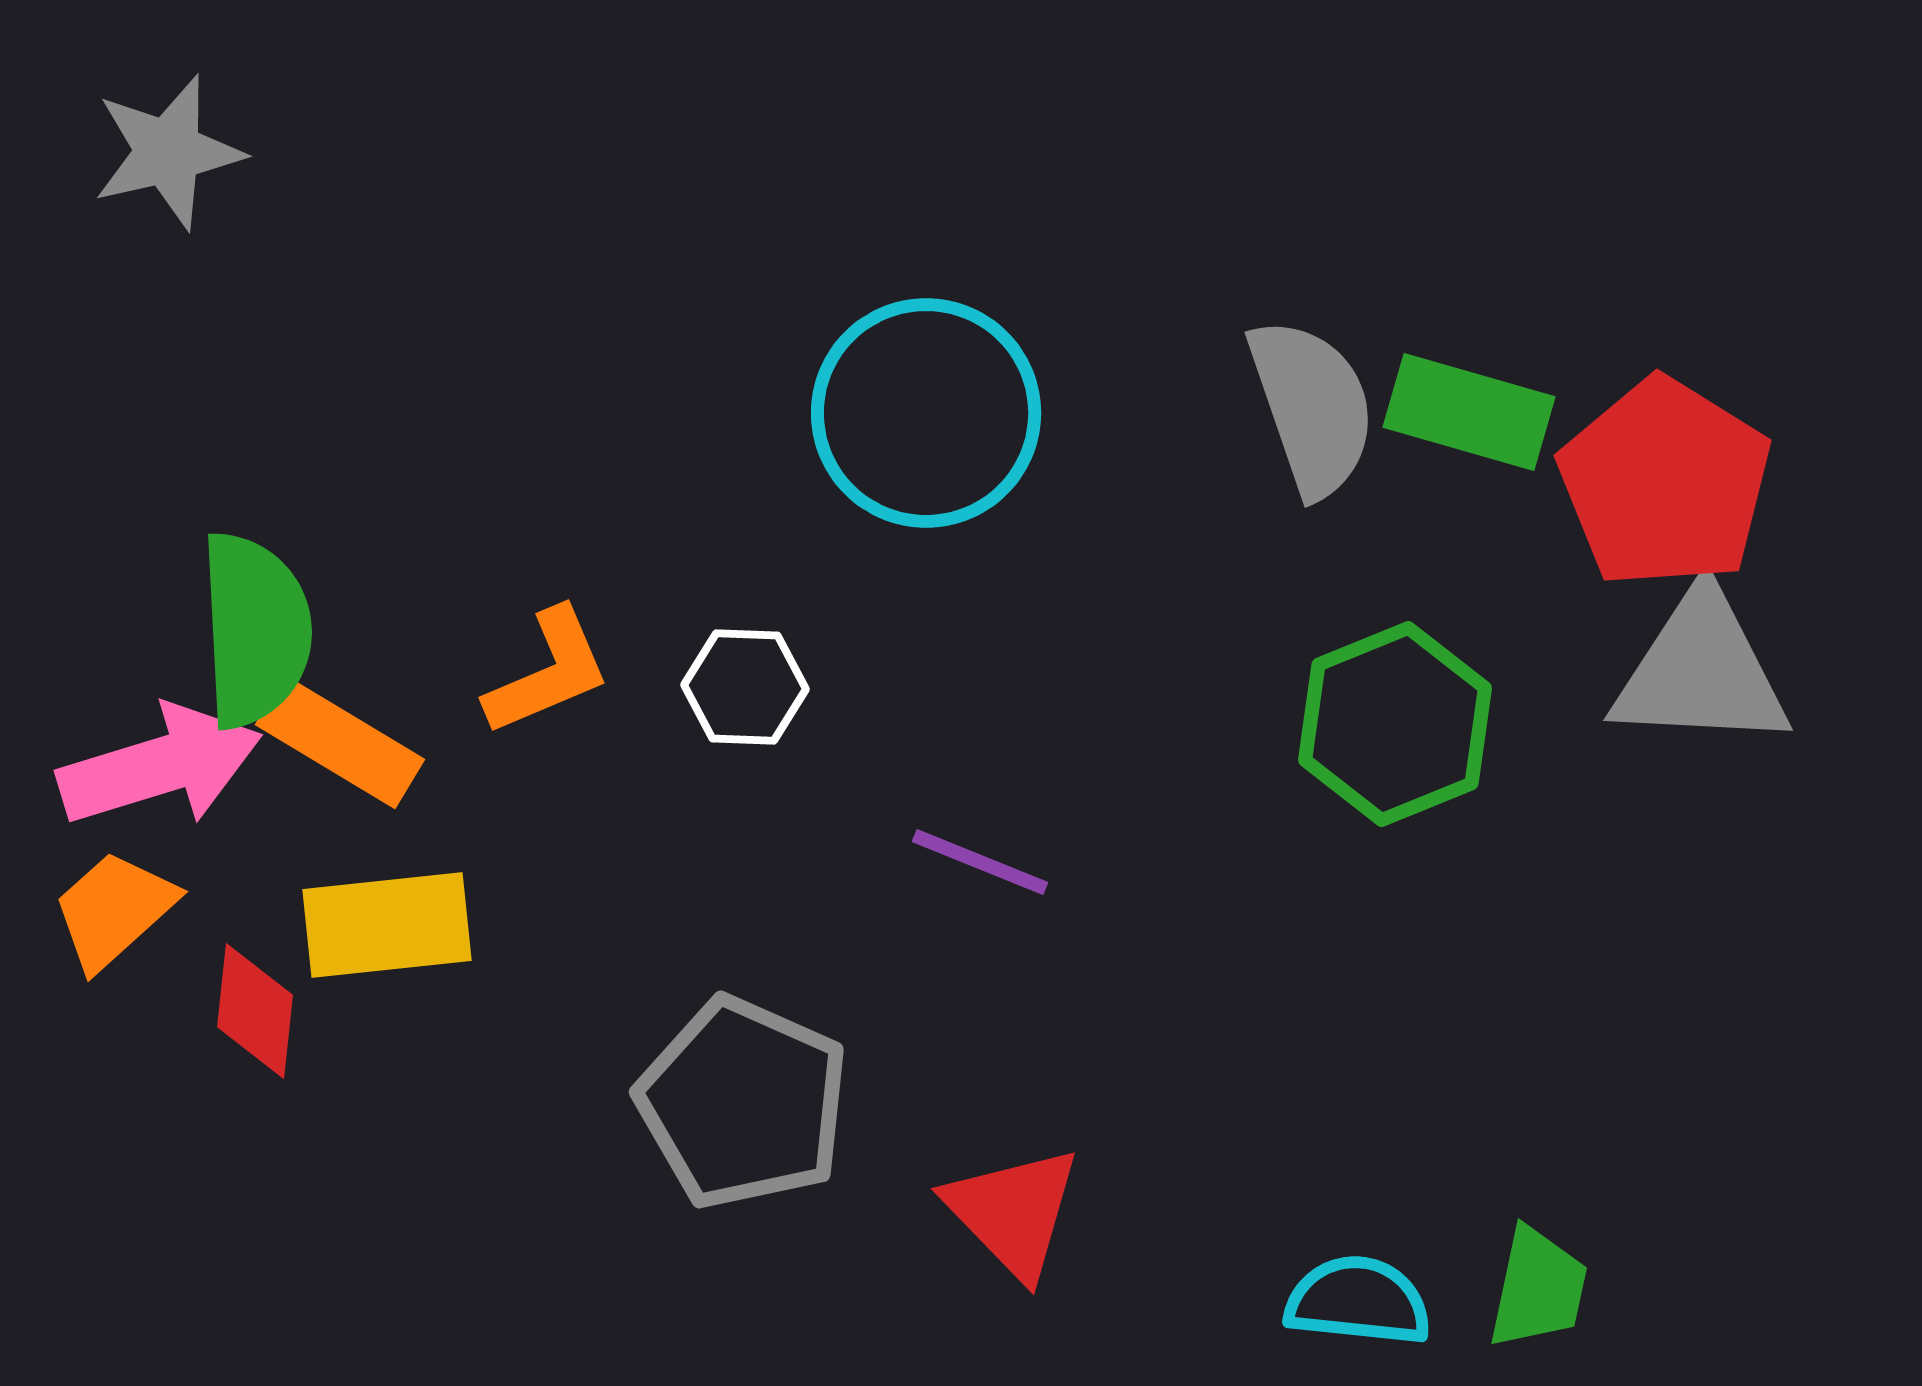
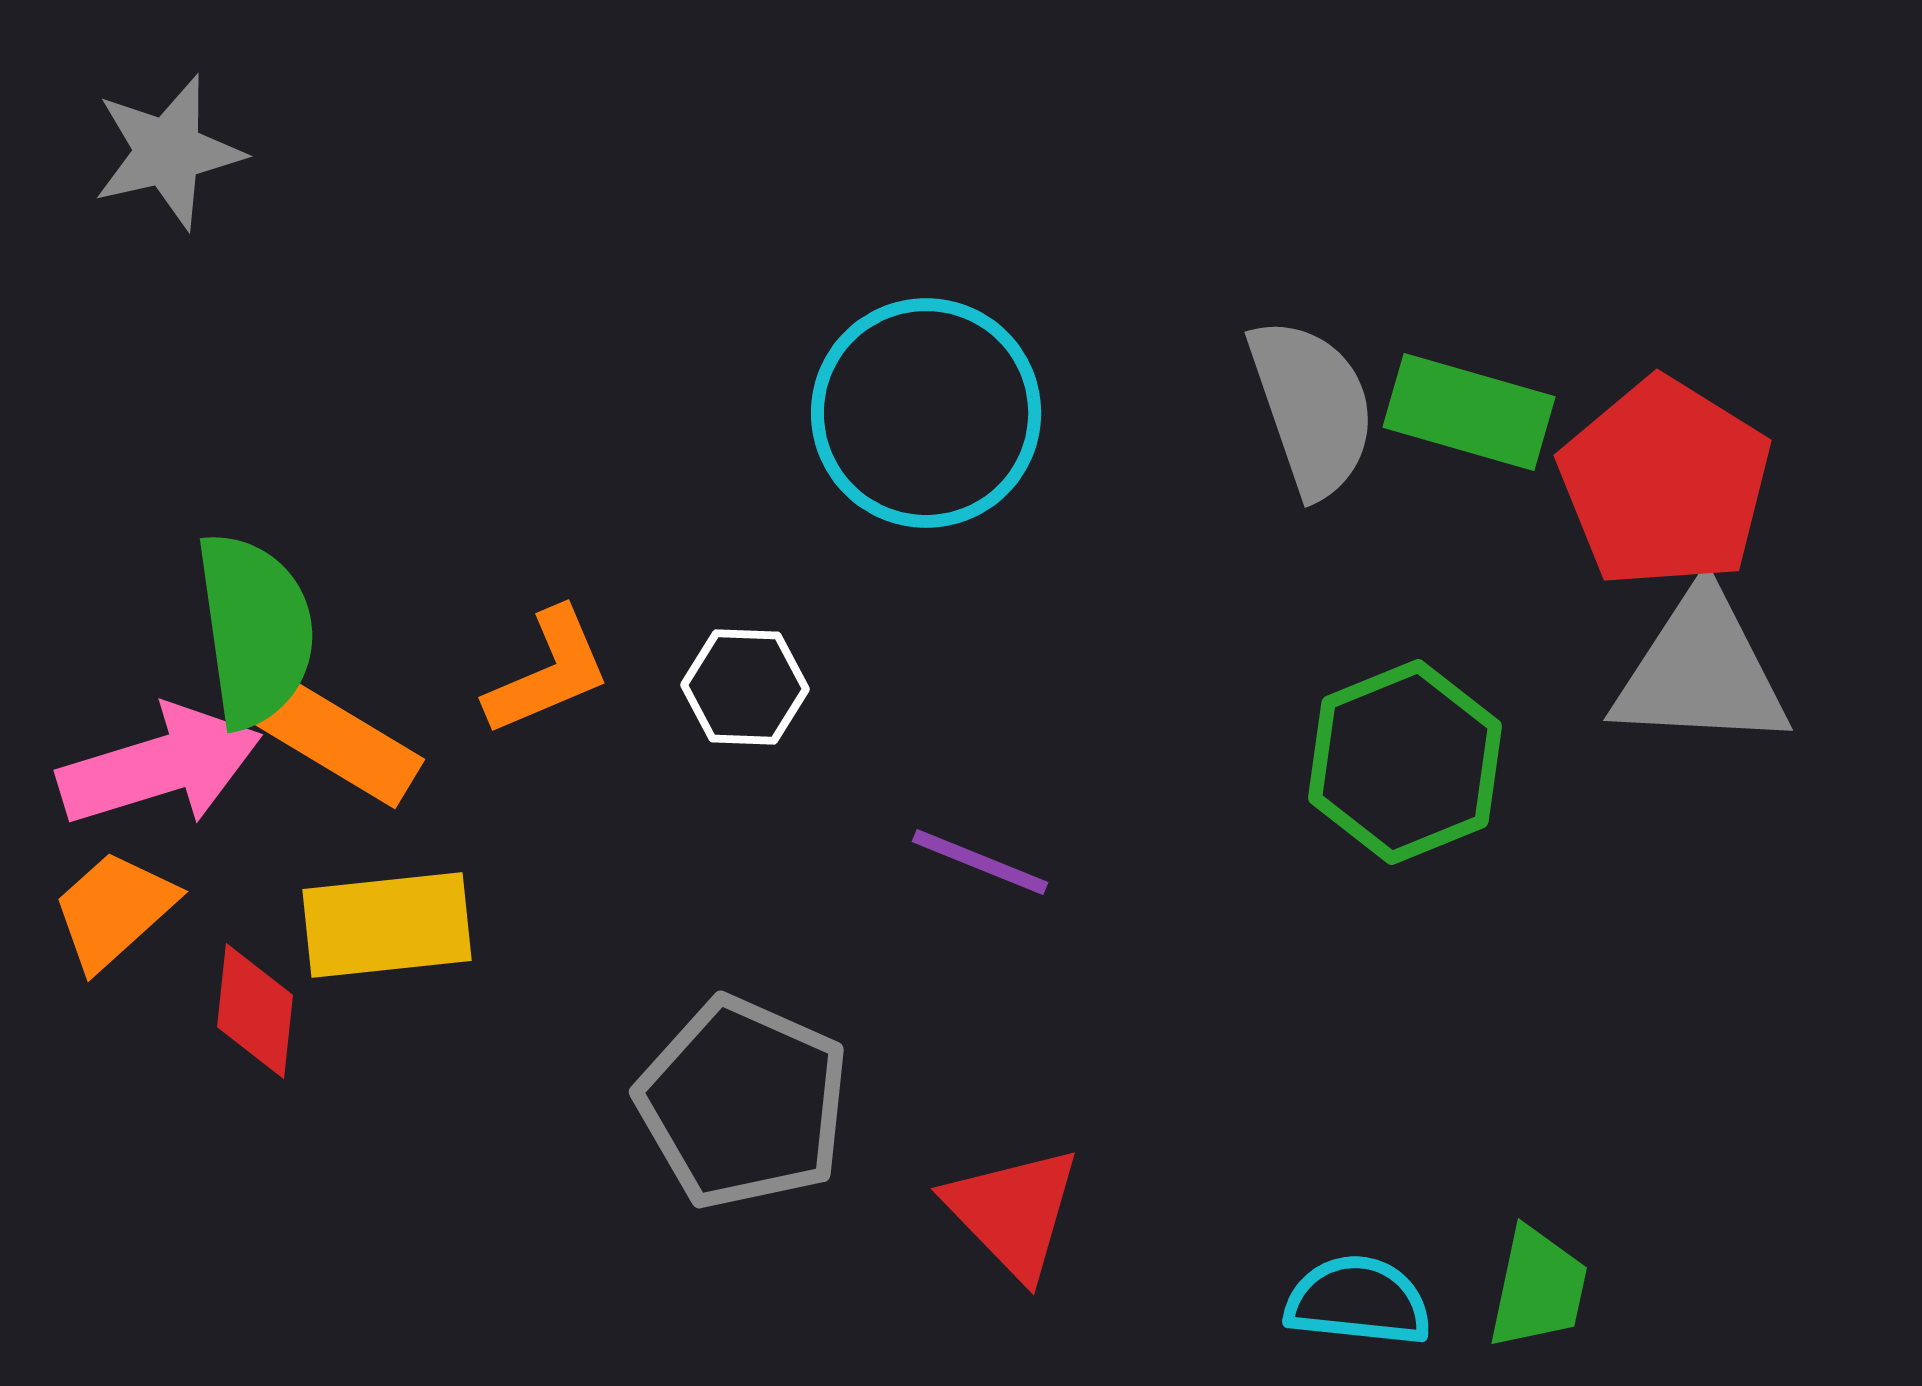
green semicircle: rotated 5 degrees counterclockwise
green hexagon: moved 10 px right, 38 px down
